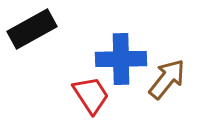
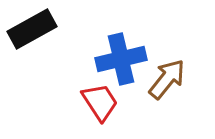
blue cross: rotated 12 degrees counterclockwise
red trapezoid: moved 9 px right, 7 px down
